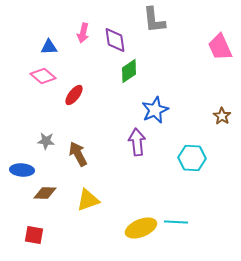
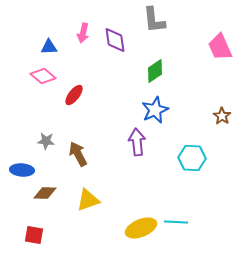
green diamond: moved 26 px right
